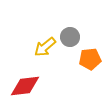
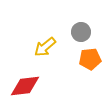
gray circle: moved 11 px right, 5 px up
